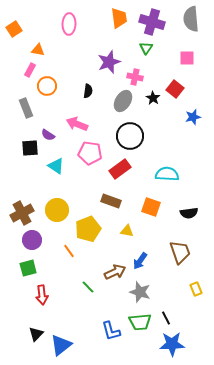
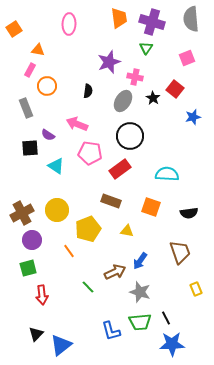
pink square at (187, 58): rotated 21 degrees counterclockwise
